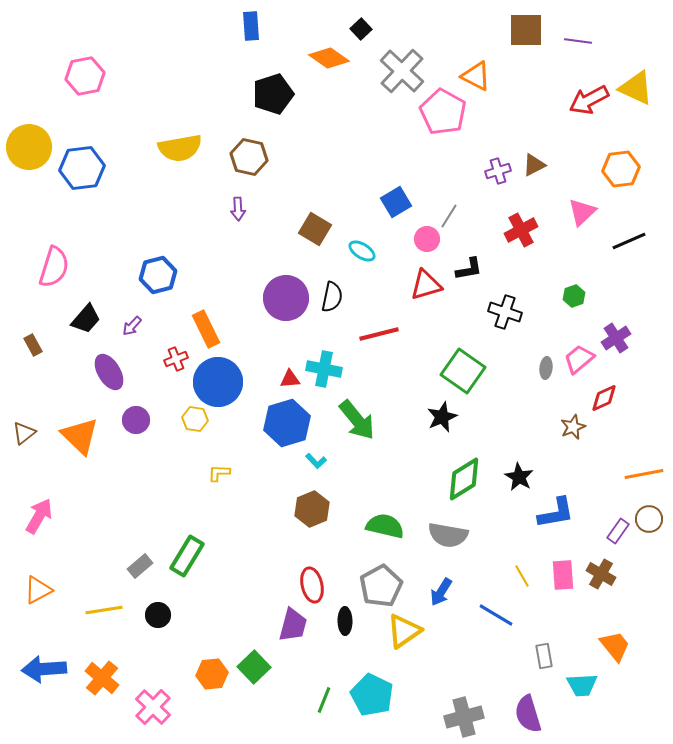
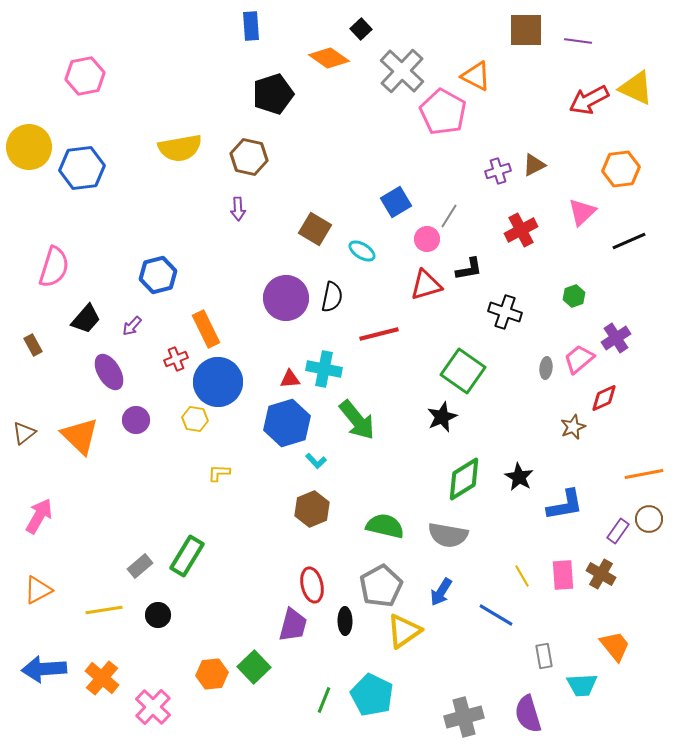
blue L-shape at (556, 513): moved 9 px right, 8 px up
